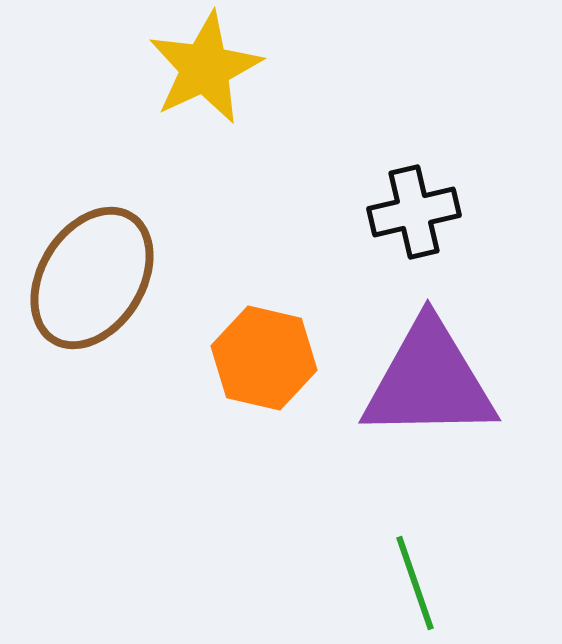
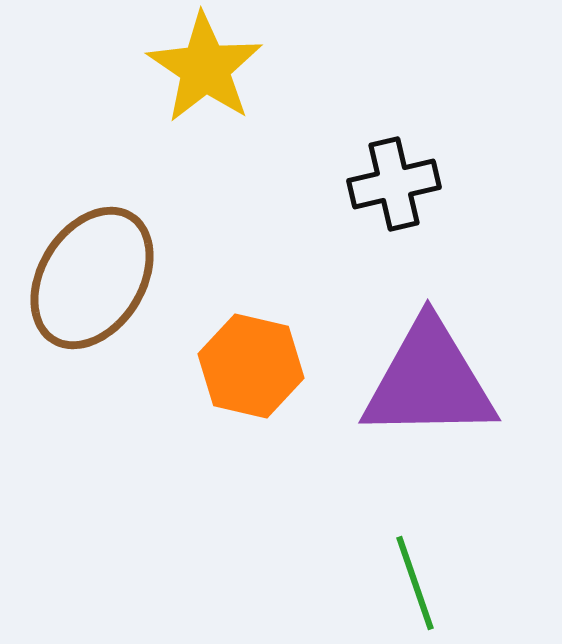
yellow star: rotated 13 degrees counterclockwise
black cross: moved 20 px left, 28 px up
orange hexagon: moved 13 px left, 8 px down
